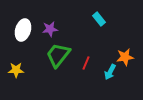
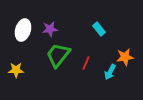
cyan rectangle: moved 10 px down
